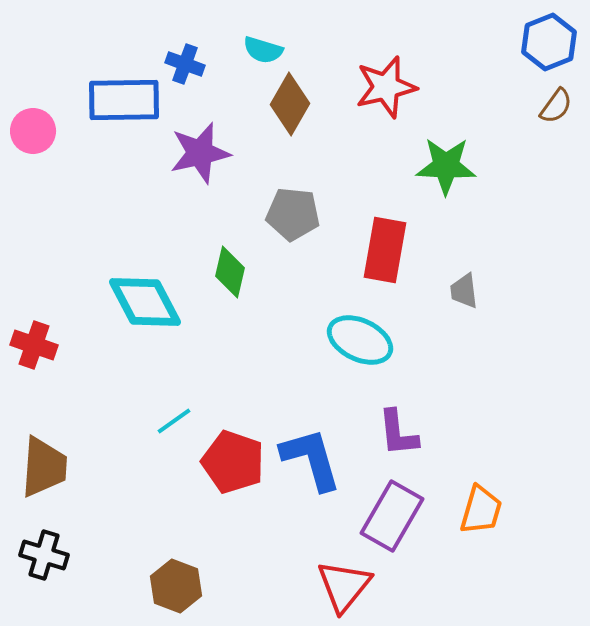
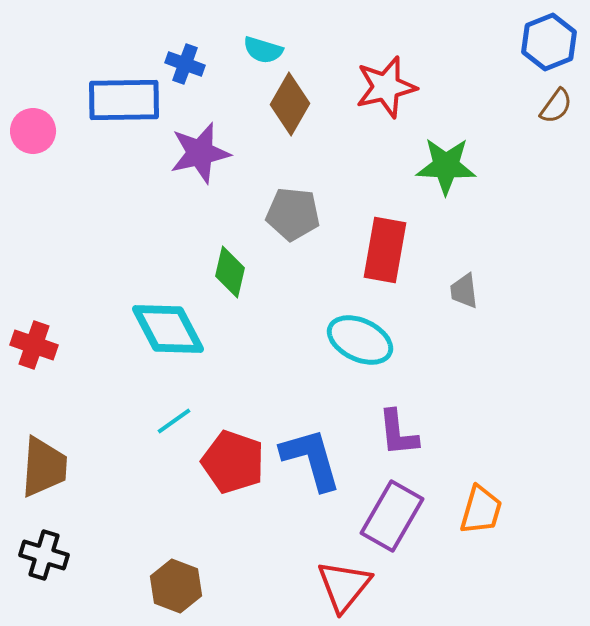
cyan diamond: moved 23 px right, 27 px down
